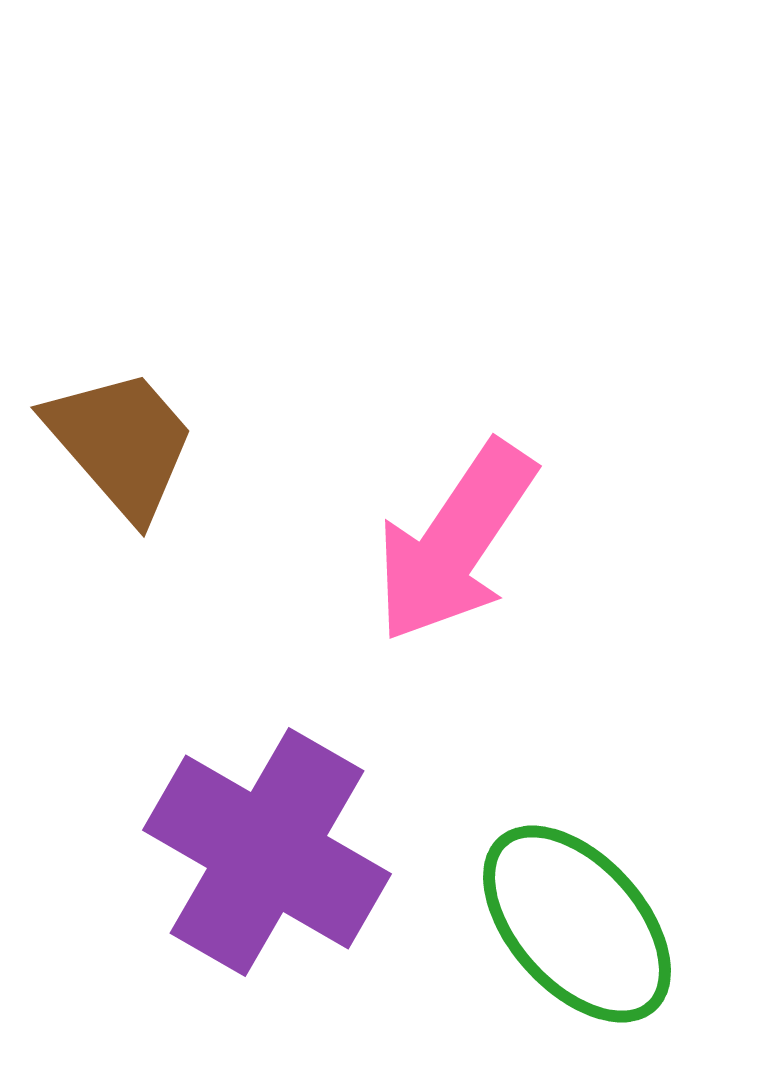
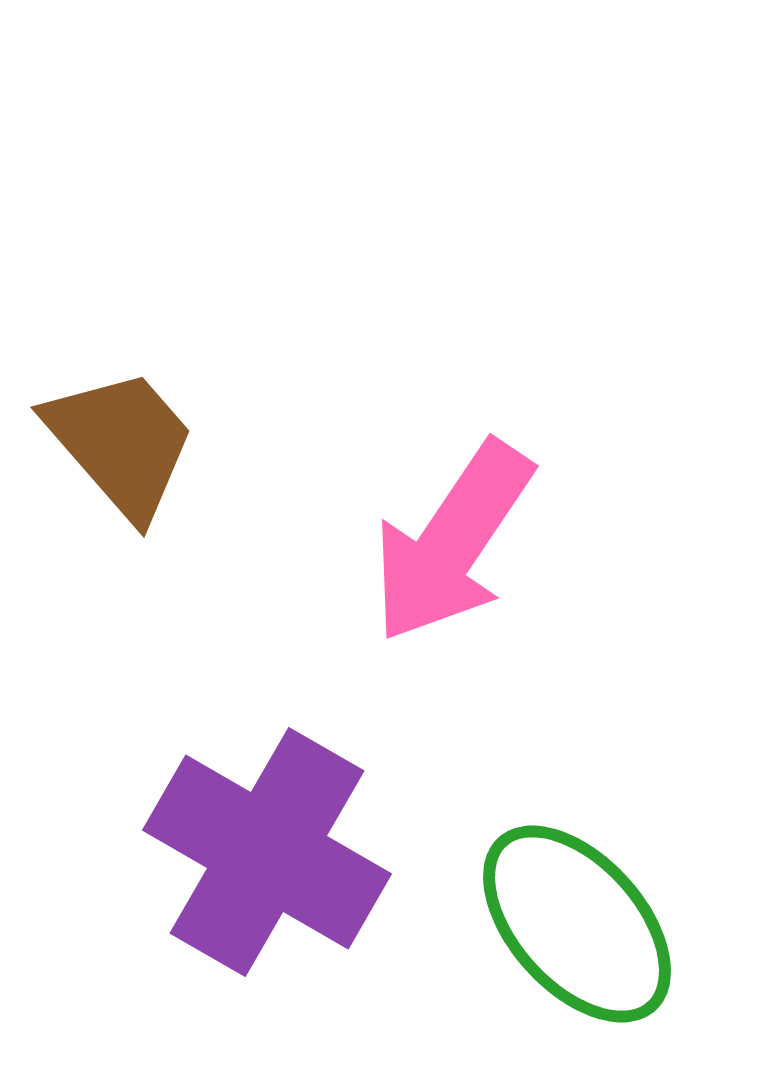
pink arrow: moved 3 px left
